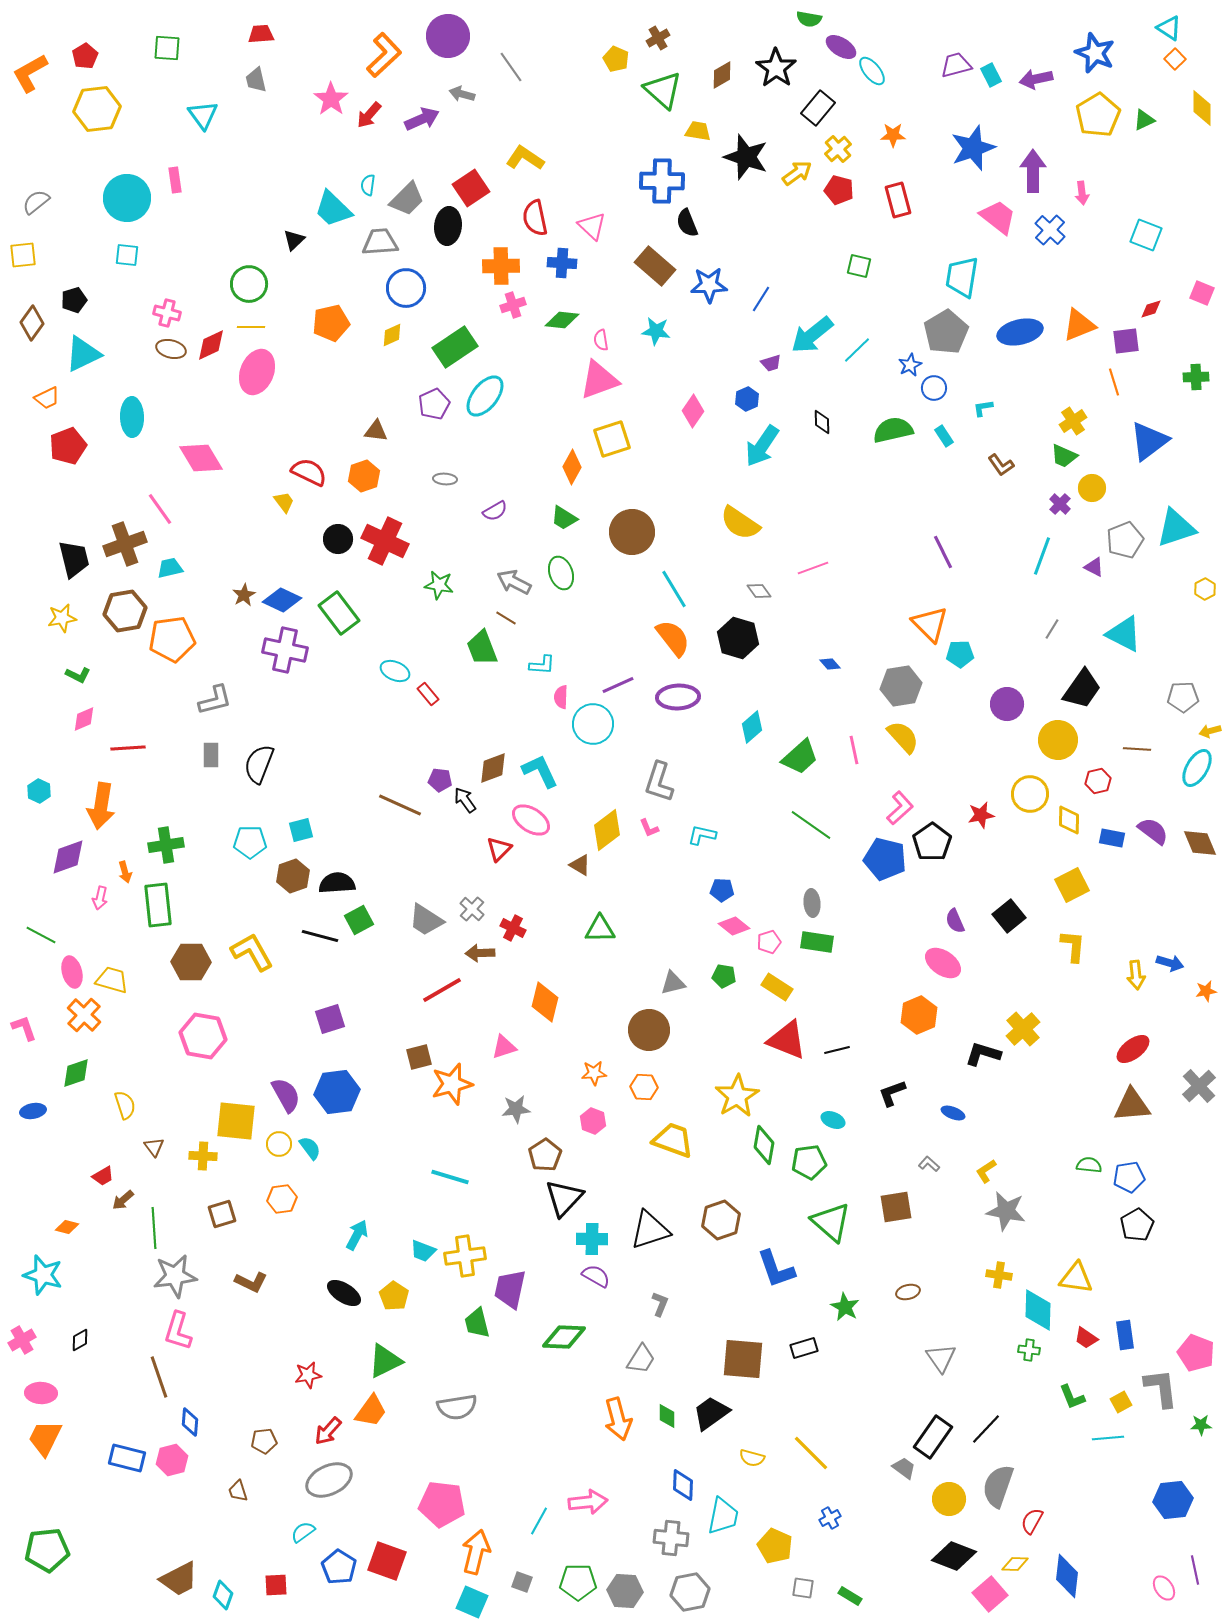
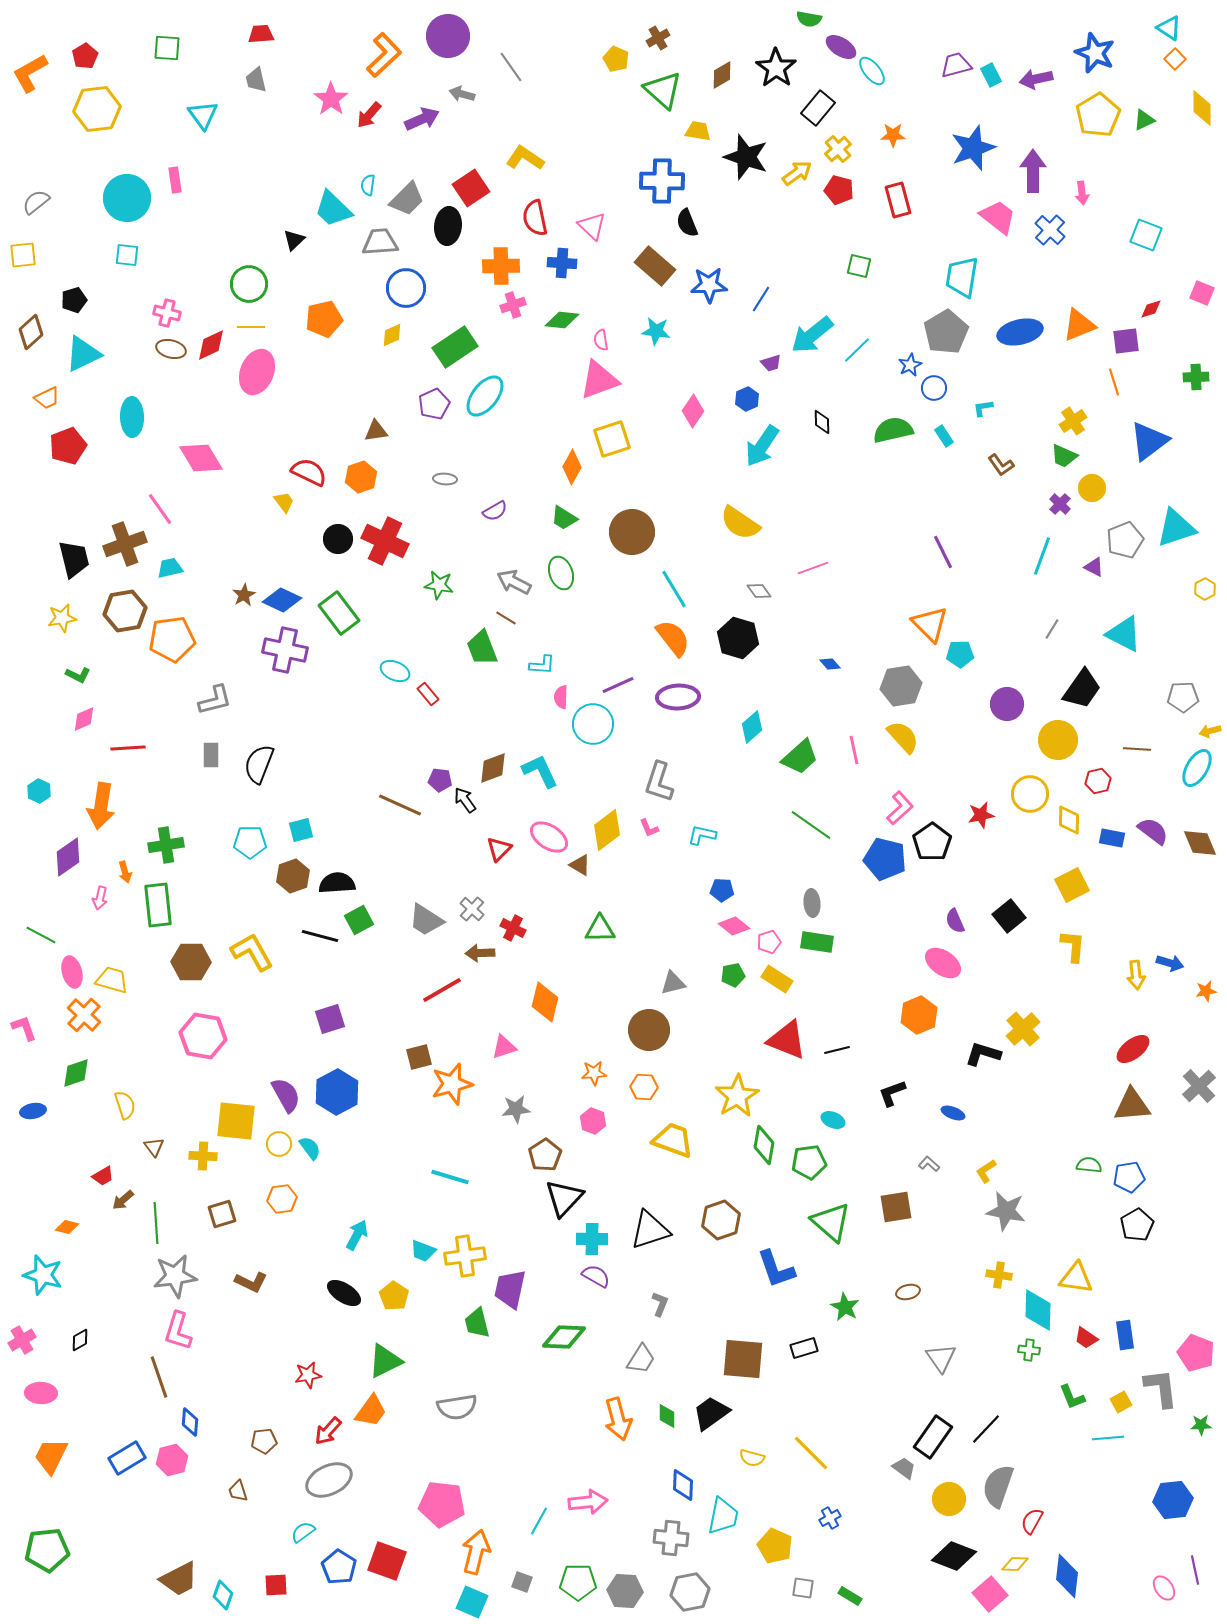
brown diamond at (32, 323): moved 1 px left, 9 px down; rotated 12 degrees clockwise
orange pentagon at (331, 323): moved 7 px left, 4 px up
brown triangle at (376, 431): rotated 15 degrees counterclockwise
orange hexagon at (364, 476): moved 3 px left, 1 px down
pink ellipse at (531, 820): moved 18 px right, 17 px down
purple diamond at (68, 857): rotated 15 degrees counterclockwise
green pentagon at (724, 976): moved 9 px right, 1 px up; rotated 20 degrees counterclockwise
yellow rectangle at (777, 987): moved 8 px up
blue hexagon at (337, 1092): rotated 21 degrees counterclockwise
green line at (154, 1228): moved 2 px right, 5 px up
orange trapezoid at (45, 1438): moved 6 px right, 18 px down
blue rectangle at (127, 1458): rotated 45 degrees counterclockwise
